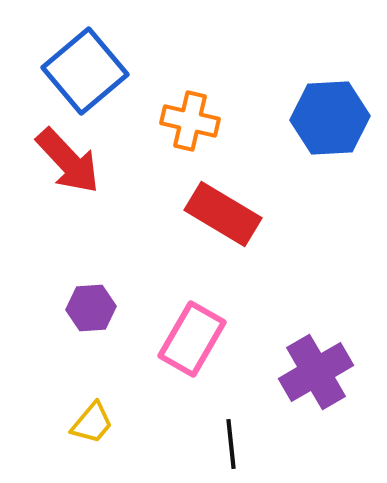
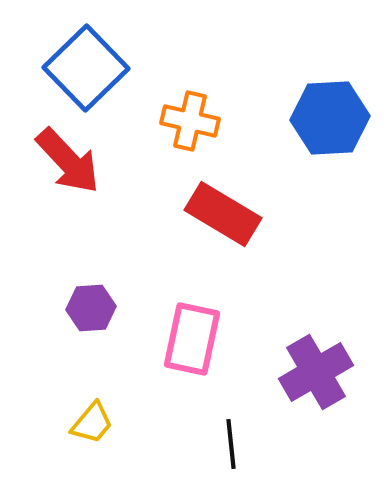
blue square: moved 1 px right, 3 px up; rotated 4 degrees counterclockwise
pink rectangle: rotated 18 degrees counterclockwise
